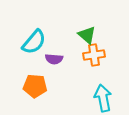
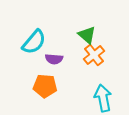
orange cross: rotated 30 degrees counterclockwise
orange pentagon: moved 10 px right
